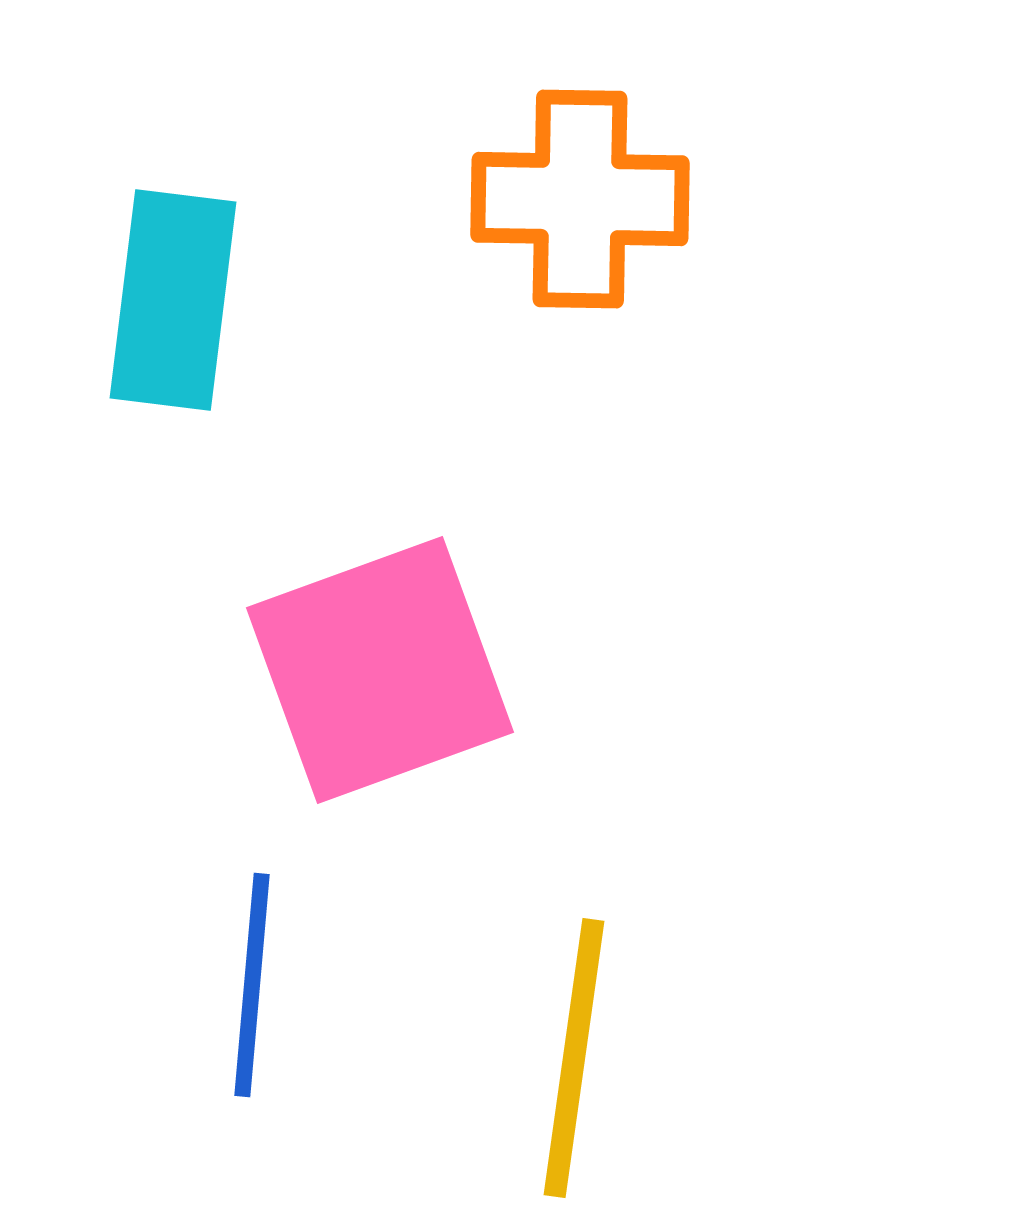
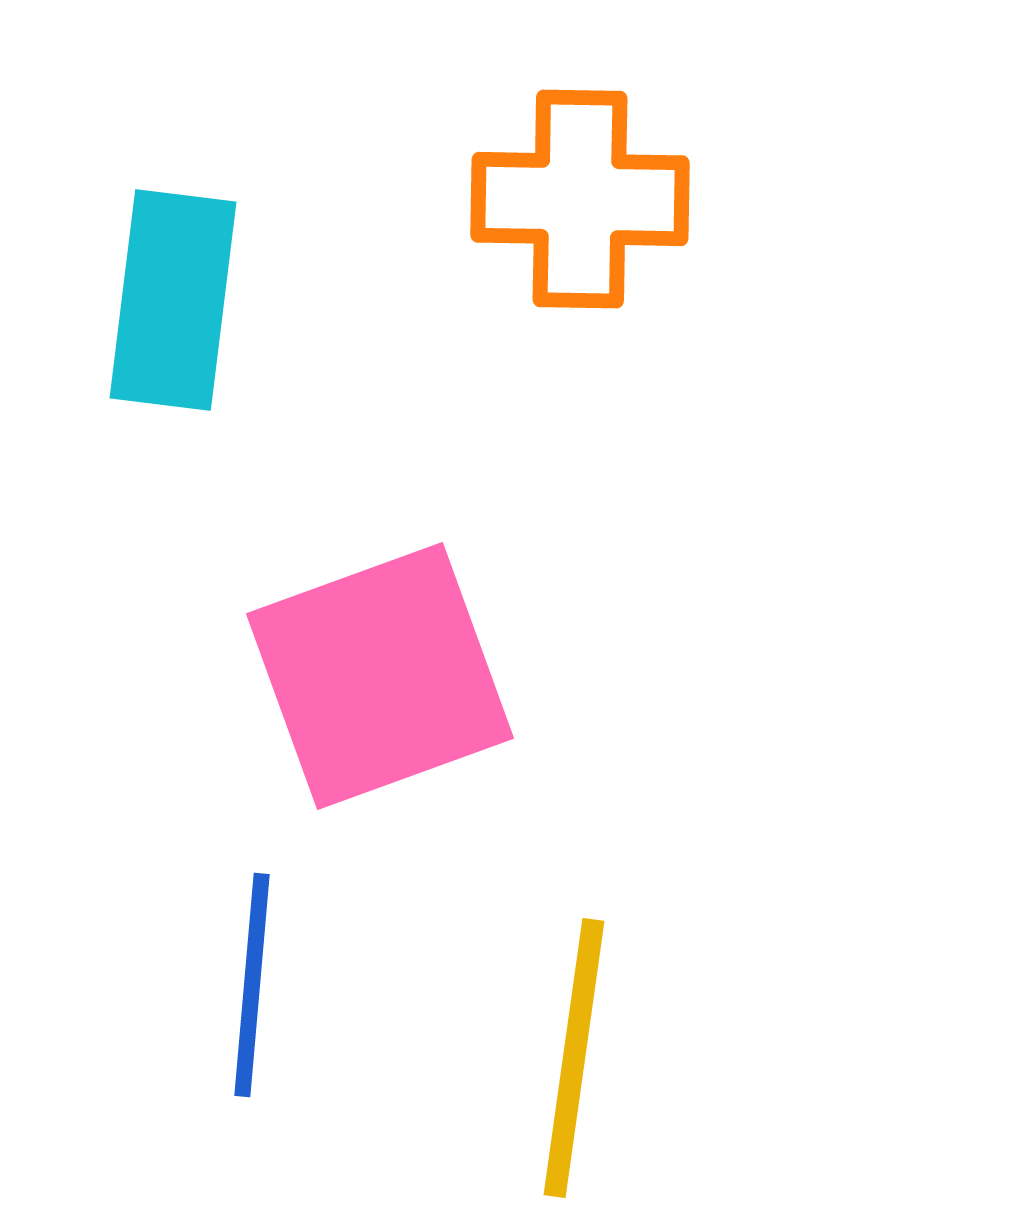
pink square: moved 6 px down
